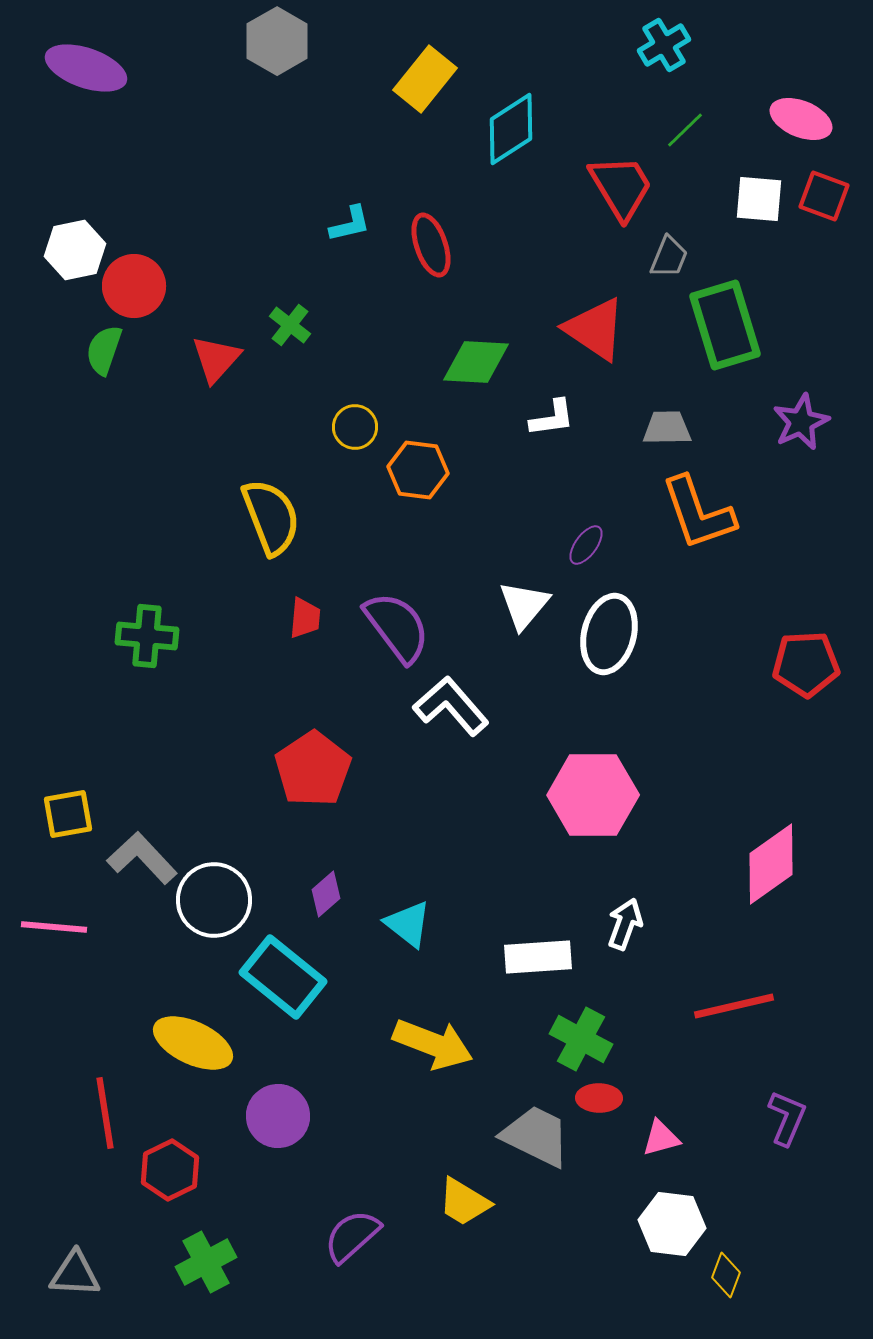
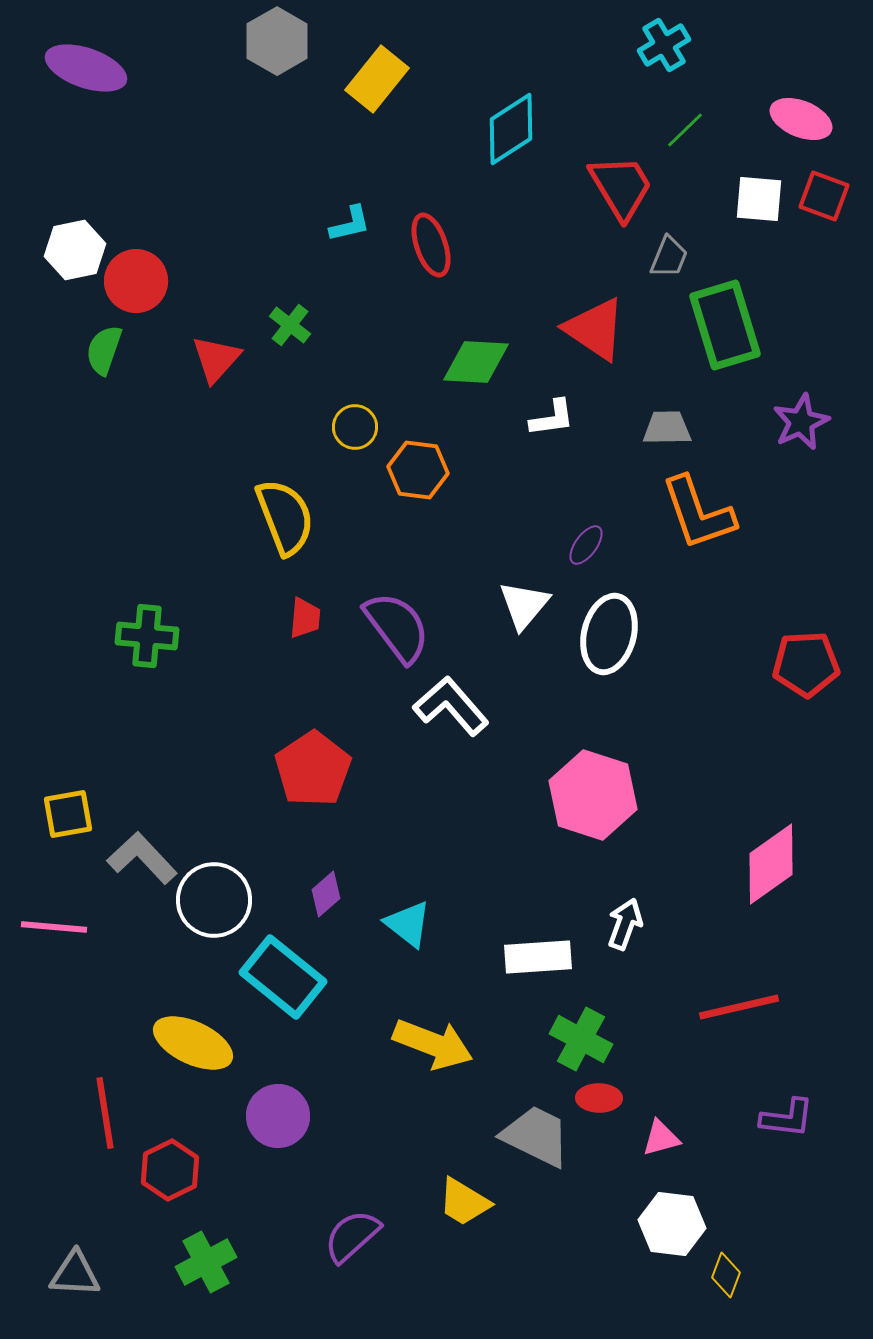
yellow rectangle at (425, 79): moved 48 px left
red circle at (134, 286): moved 2 px right, 5 px up
yellow semicircle at (271, 517): moved 14 px right
pink hexagon at (593, 795): rotated 18 degrees clockwise
red line at (734, 1006): moved 5 px right, 1 px down
purple L-shape at (787, 1118): rotated 74 degrees clockwise
